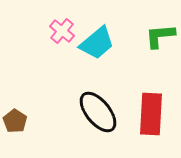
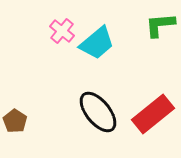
green L-shape: moved 11 px up
red rectangle: moved 2 px right; rotated 48 degrees clockwise
